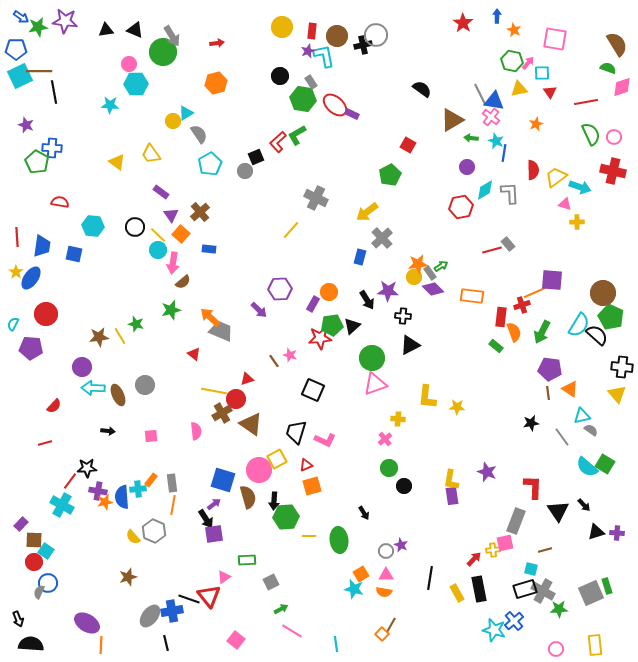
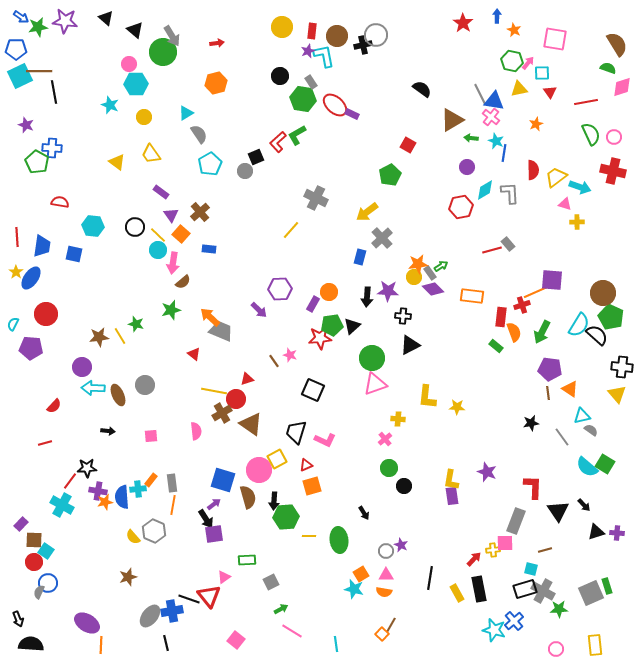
black triangle at (106, 30): moved 12 px up; rotated 49 degrees clockwise
black triangle at (135, 30): rotated 18 degrees clockwise
cyan star at (110, 105): rotated 18 degrees clockwise
yellow circle at (173, 121): moved 29 px left, 4 px up
black arrow at (367, 300): moved 3 px up; rotated 36 degrees clockwise
pink square at (505, 543): rotated 12 degrees clockwise
